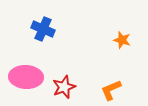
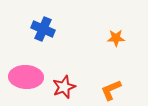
orange star: moved 6 px left, 2 px up; rotated 18 degrees counterclockwise
